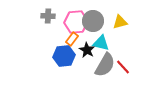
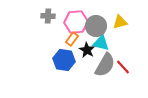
gray circle: moved 3 px right, 5 px down
blue hexagon: moved 4 px down; rotated 15 degrees clockwise
